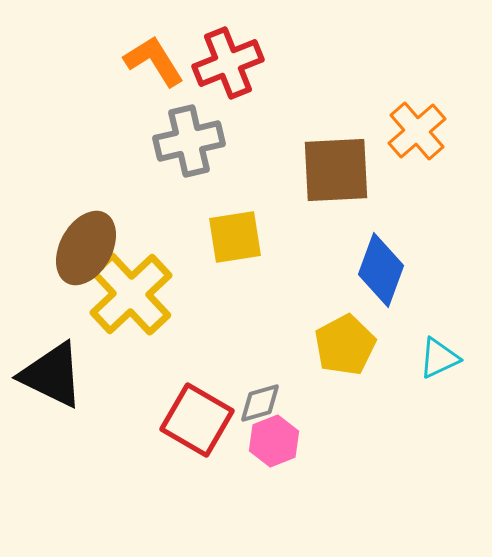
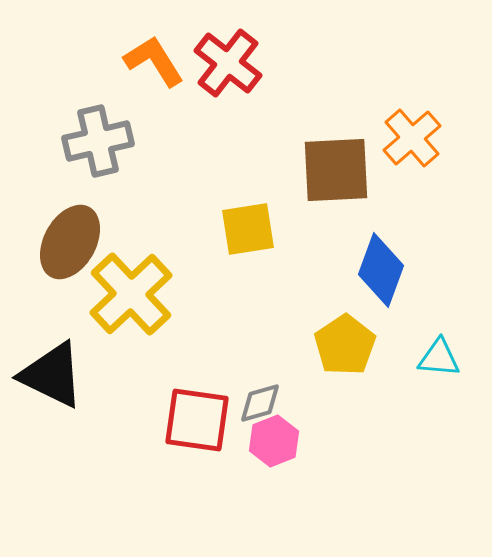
red cross: rotated 30 degrees counterclockwise
orange cross: moved 5 px left, 7 px down
gray cross: moved 91 px left
yellow square: moved 13 px right, 8 px up
brown ellipse: moved 16 px left, 6 px up
yellow pentagon: rotated 6 degrees counterclockwise
cyan triangle: rotated 30 degrees clockwise
red square: rotated 22 degrees counterclockwise
